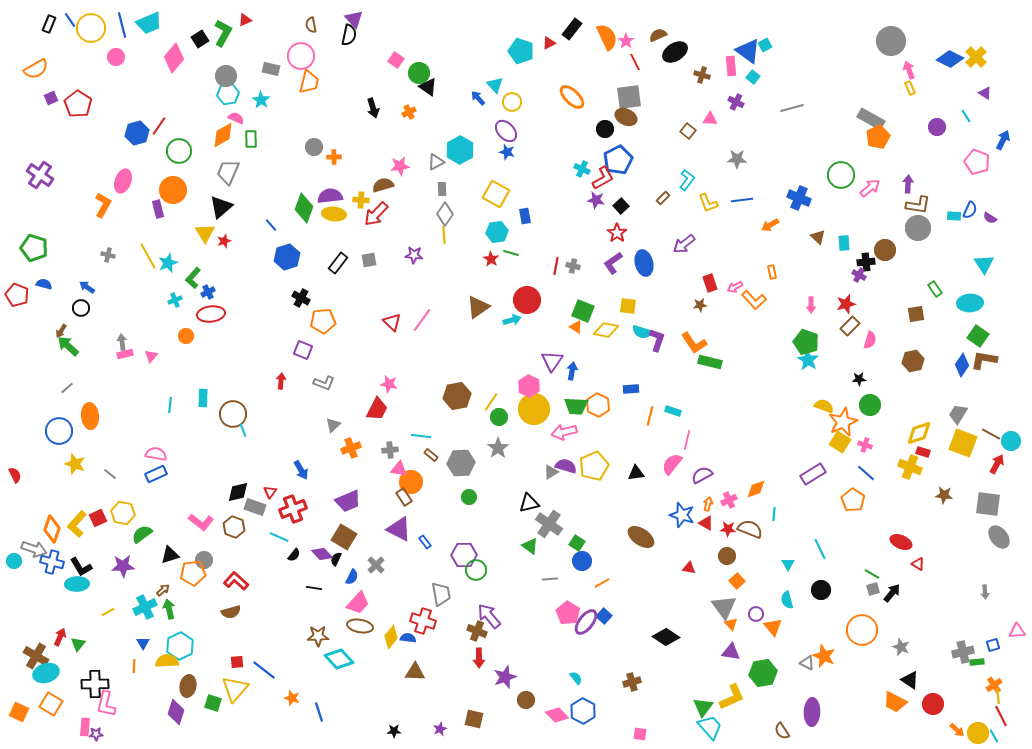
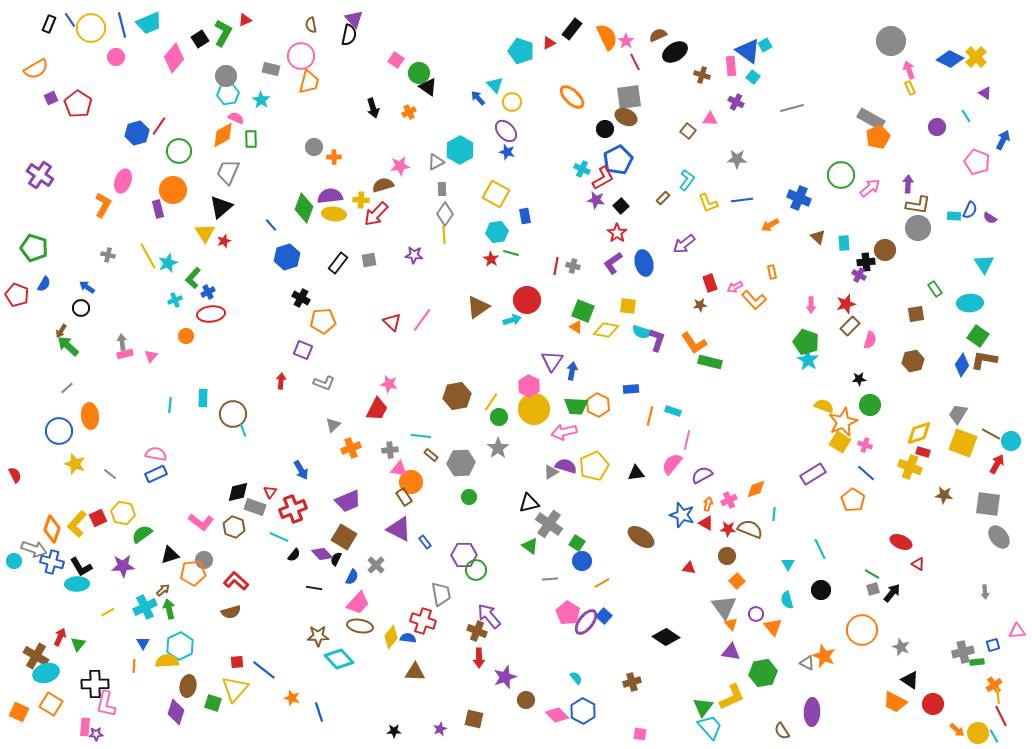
blue semicircle at (44, 284): rotated 105 degrees clockwise
